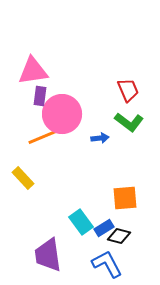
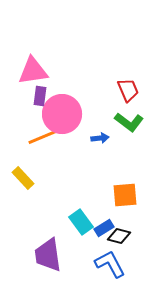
orange square: moved 3 px up
blue L-shape: moved 3 px right
